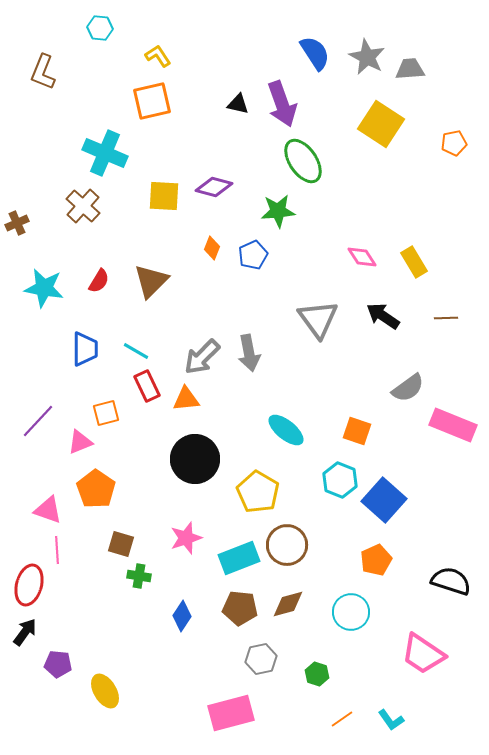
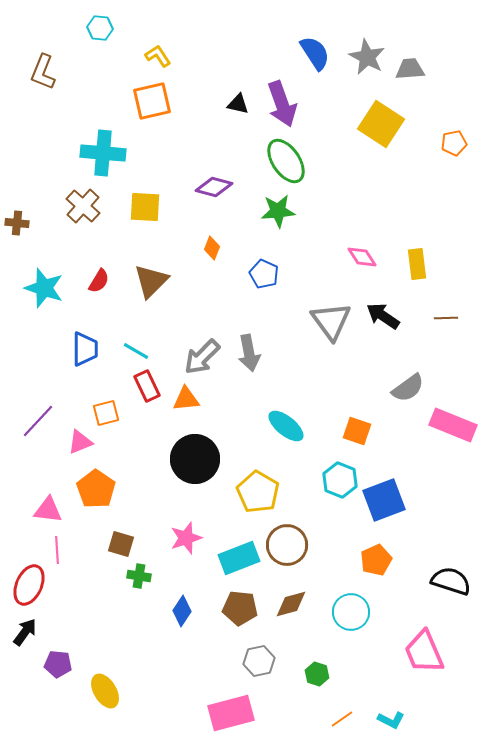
cyan cross at (105, 153): moved 2 px left; rotated 18 degrees counterclockwise
green ellipse at (303, 161): moved 17 px left
yellow square at (164, 196): moved 19 px left, 11 px down
brown cross at (17, 223): rotated 30 degrees clockwise
blue pentagon at (253, 255): moved 11 px right, 19 px down; rotated 24 degrees counterclockwise
yellow rectangle at (414, 262): moved 3 px right, 2 px down; rotated 24 degrees clockwise
cyan star at (44, 288): rotated 9 degrees clockwise
gray triangle at (318, 319): moved 13 px right, 2 px down
cyan ellipse at (286, 430): moved 4 px up
blue square at (384, 500): rotated 27 degrees clockwise
pink triangle at (48, 510): rotated 12 degrees counterclockwise
red ellipse at (29, 585): rotated 9 degrees clockwise
brown diamond at (288, 604): moved 3 px right
blue diamond at (182, 616): moved 5 px up
pink trapezoid at (423, 654): moved 1 px right, 2 px up; rotated 33 degrees clockwise
gray hexagon at (261, 659): moved 2 px left, 2 px down
cyan L-shape at (391, 720): rotated 28 degrees counterclockwise
